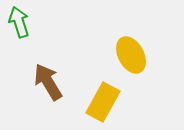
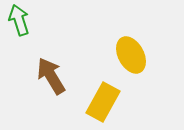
green arrow: moved 2 px up
brown arrow: moved 3 px right, 6 px up
